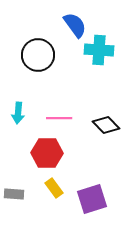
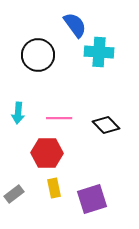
cyan cross: moved 2 px down
yellow rectangle: rotated 24 degrees clockwise
gray rectangle: rotated 42 degrees counterclockwise
